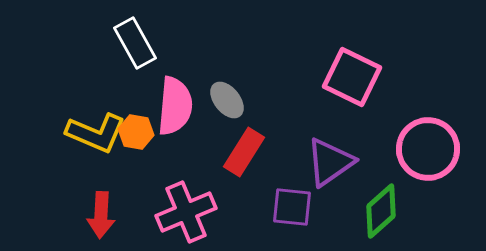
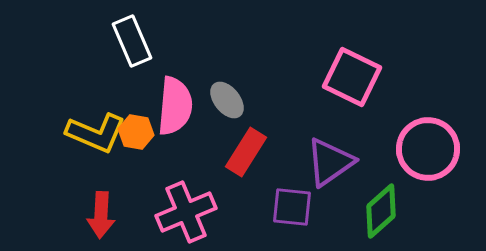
white rectangle: moved 3 px left, 2 px up; rotated 6 degrees clockwise
red rectangle: moved 2 px right
